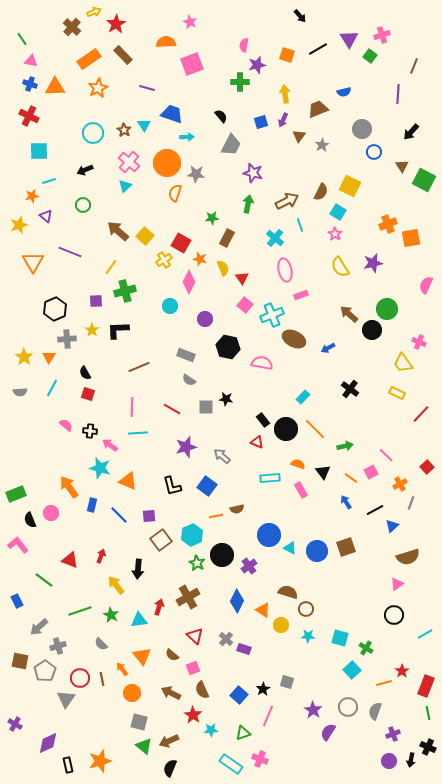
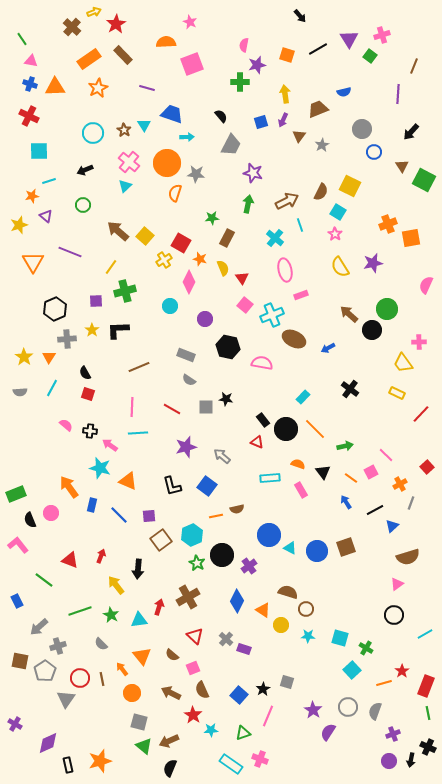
pink cross at (419, 342): rotated 24 degrees counterclockwise
